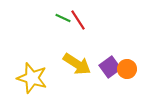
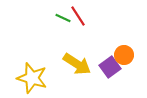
red line: moved 4 px up
orange circle: moved 3 px left, 14 px up
